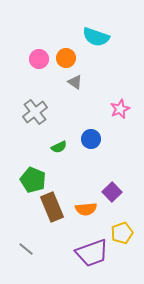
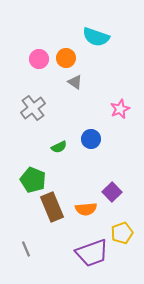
gray cross: moved 2 px left, 4 px up
gray line: rotated 28 degrees clockwise
